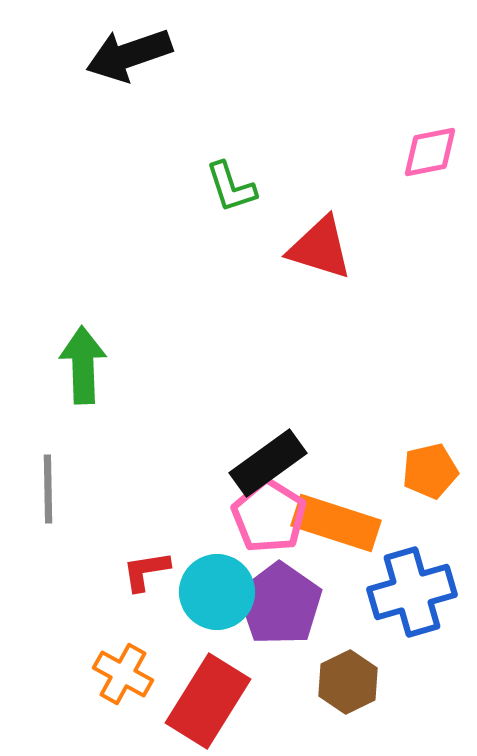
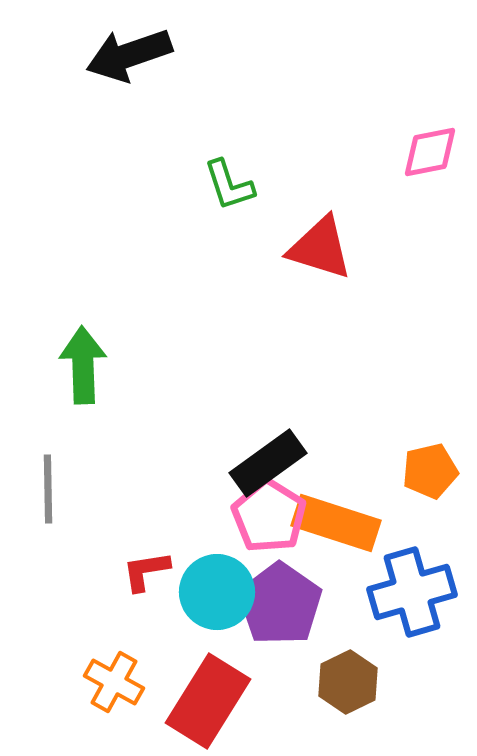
green L-shape: moved 2 px left, 2 px up
orange cross: moved 9 px left, 8 px down
